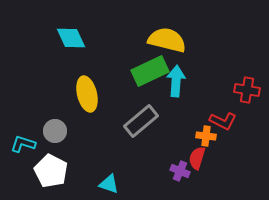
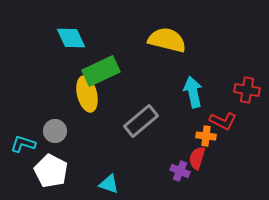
green rectangle: moved 49 px left
cyan arrow: moved 17 px right, 11 px down; rotated 16 degrees counterclockwise
